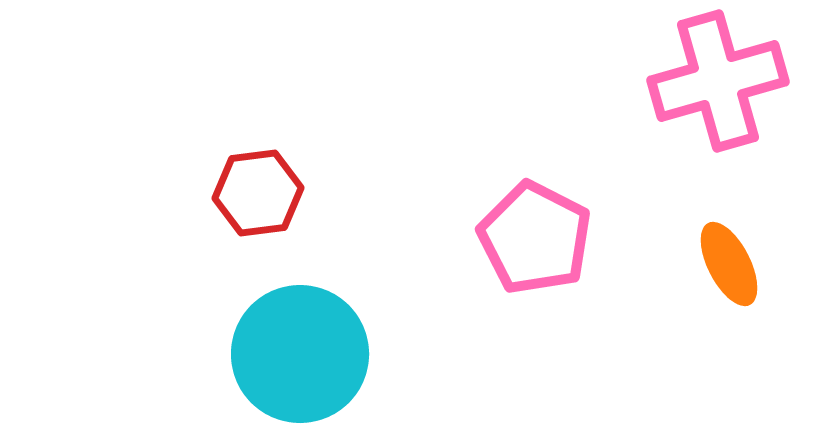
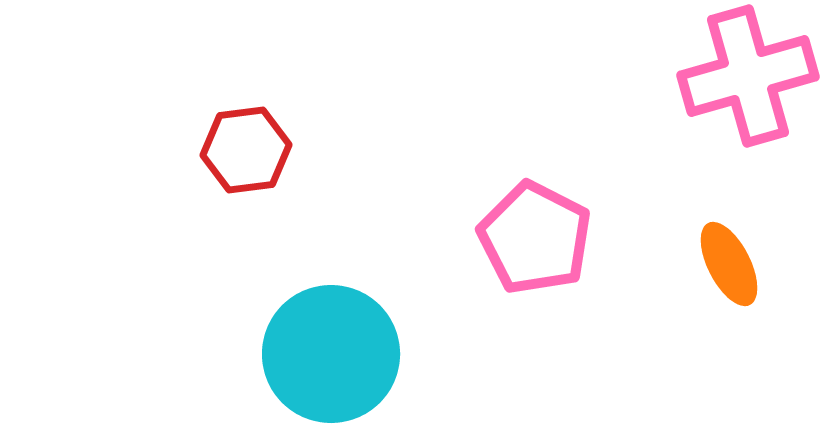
pink cross: moved 30 px right, 5 px up
red hexagon: moved 12 px left, 43 px up
cyan circle: moved 31 px right
